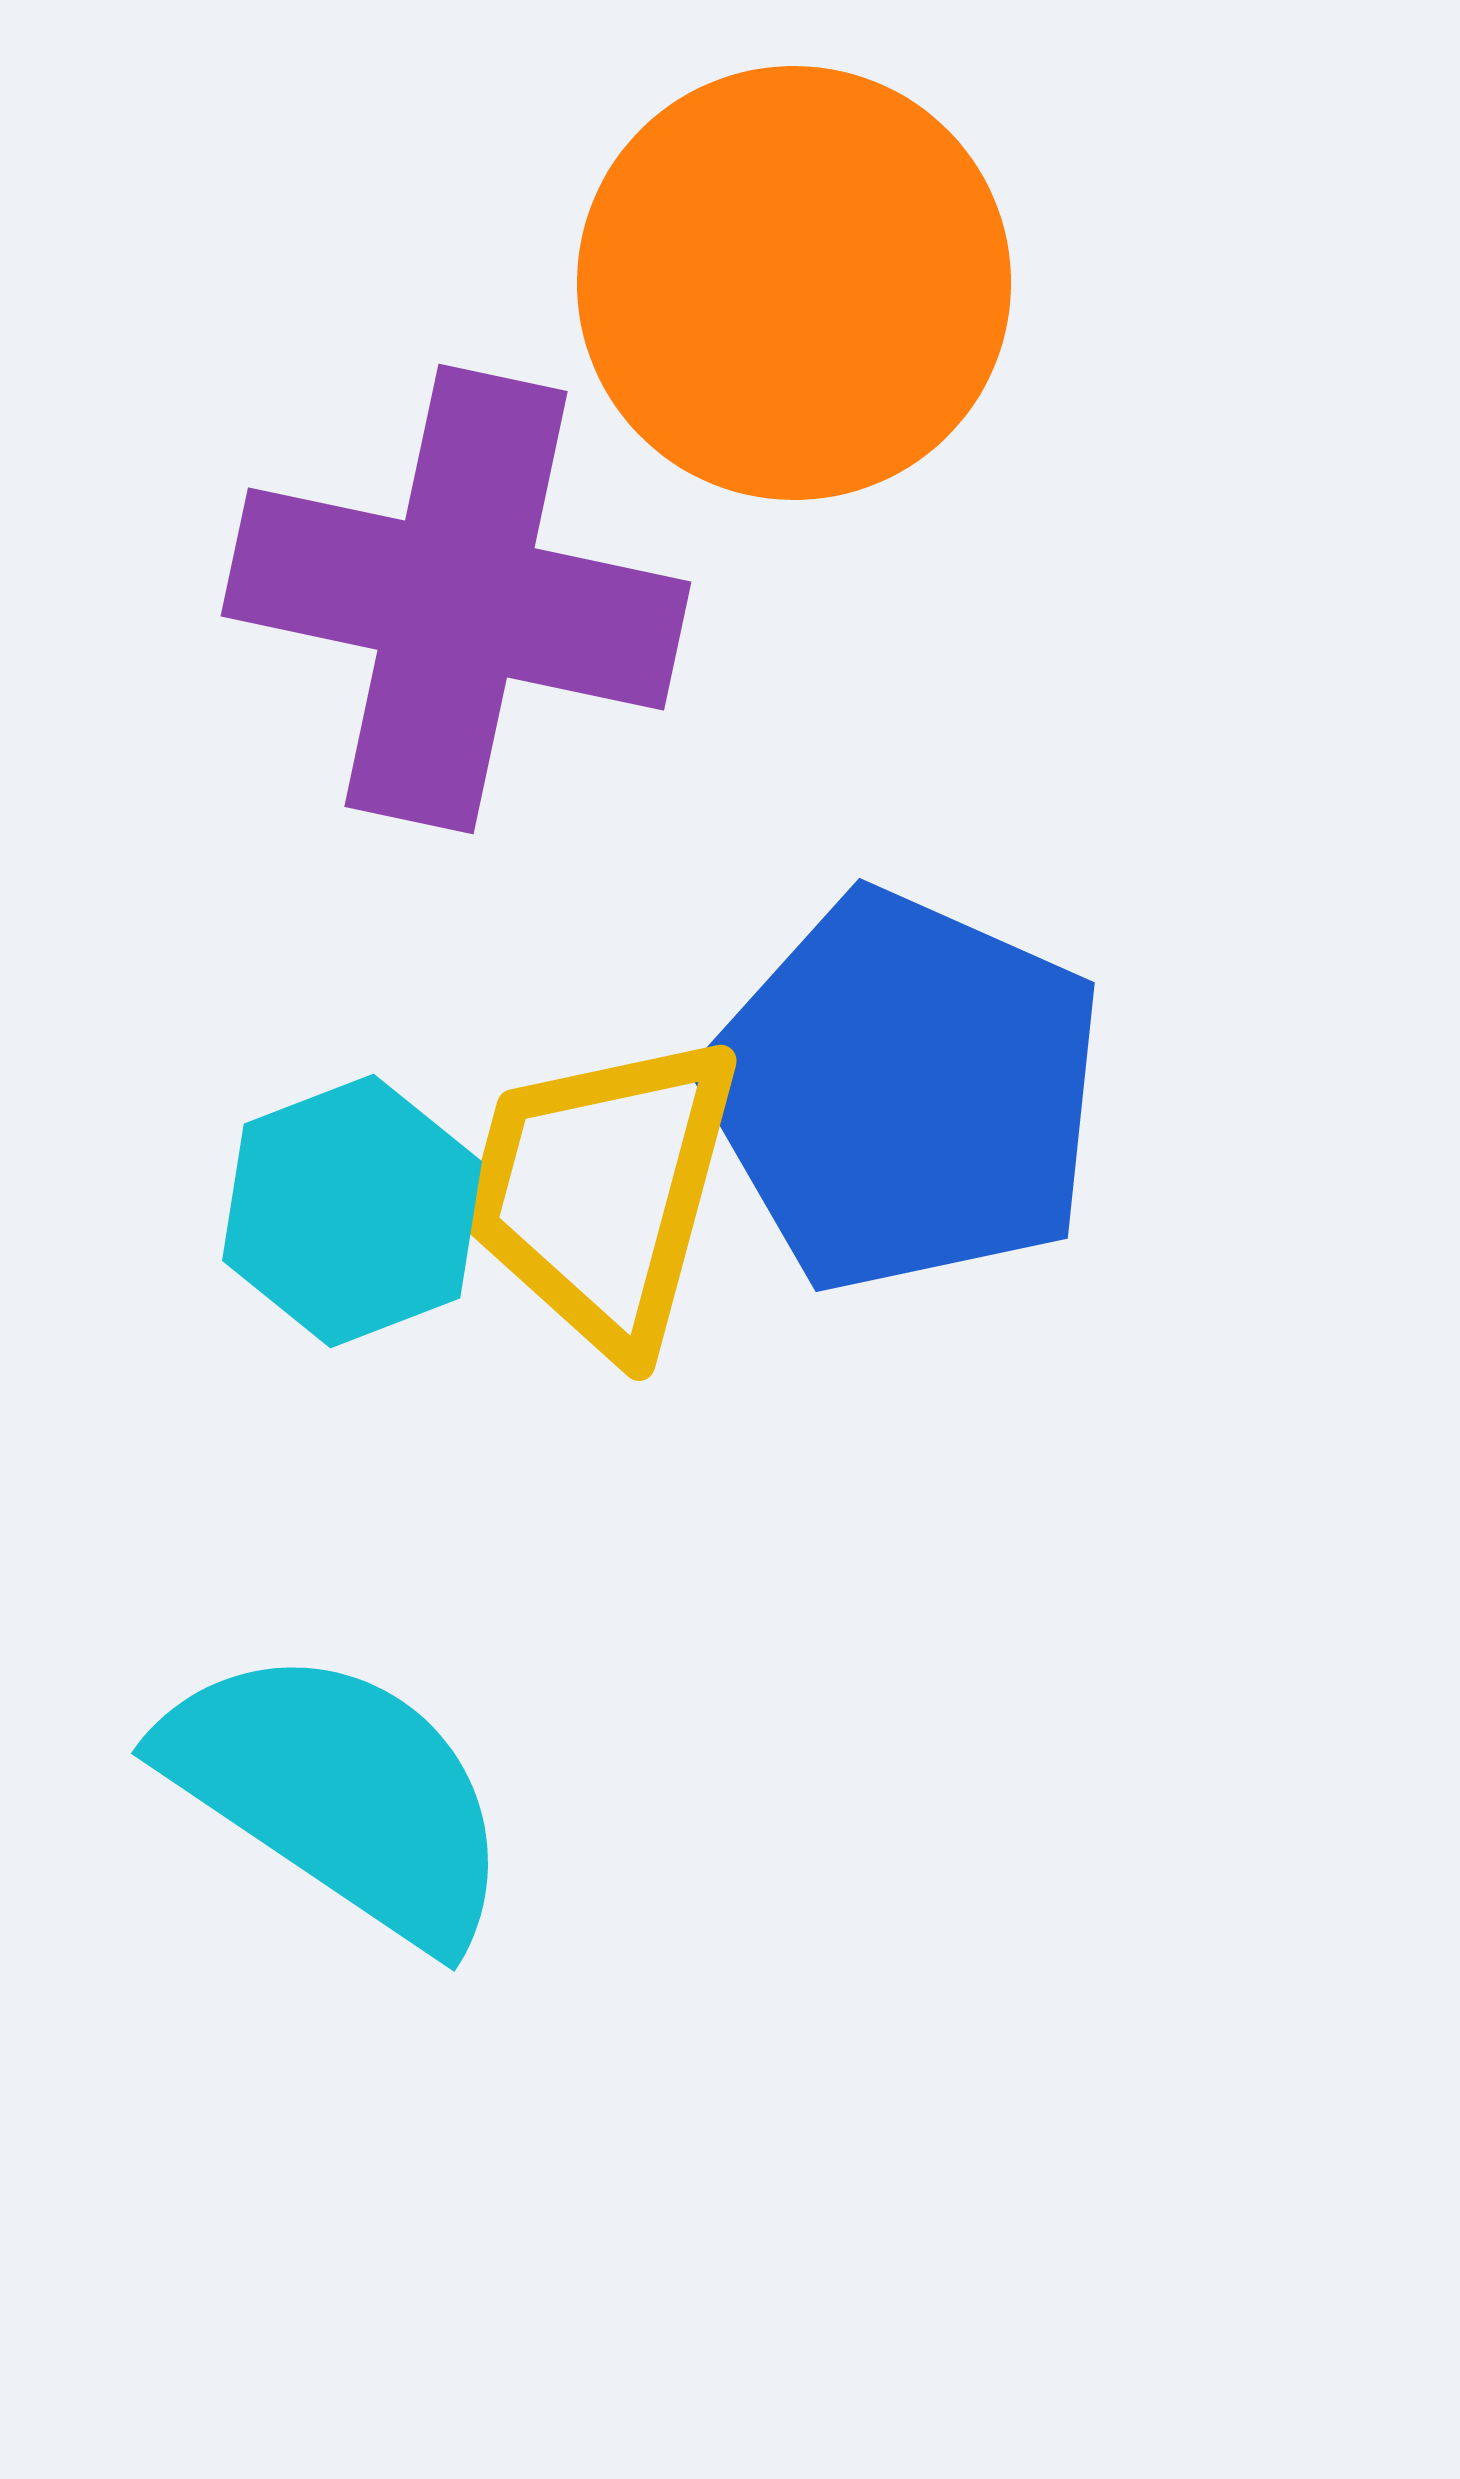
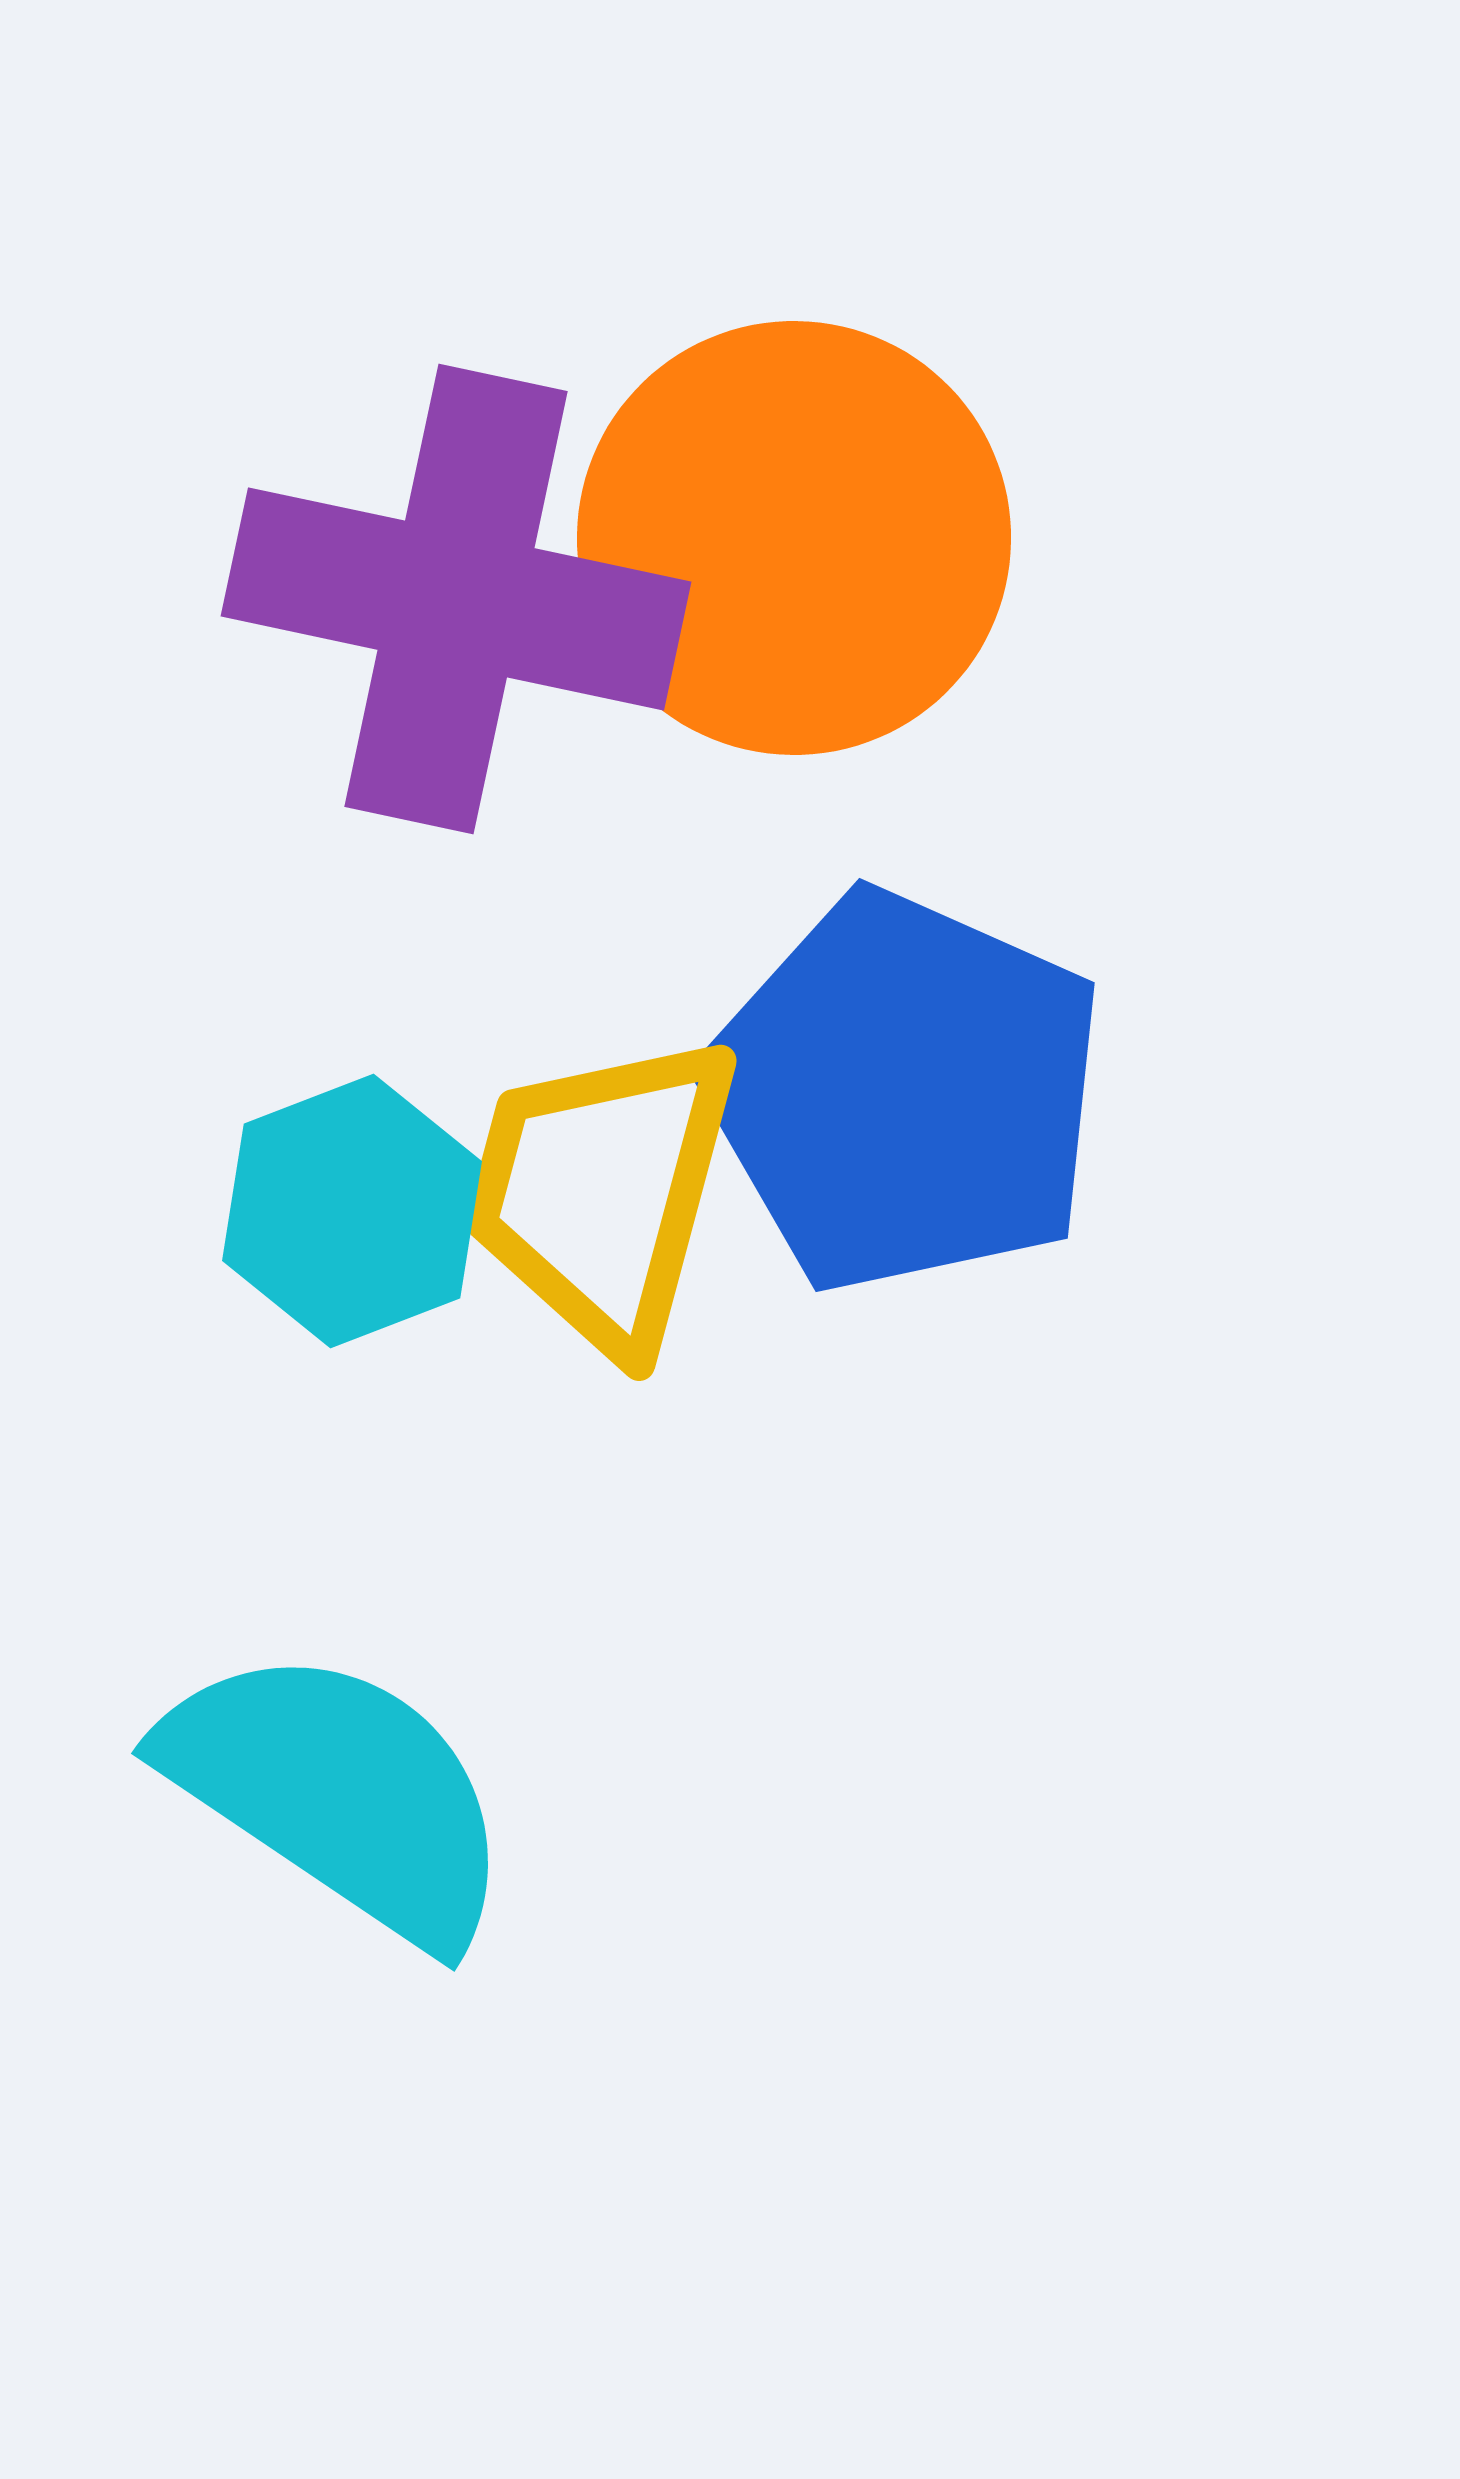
orange circle: moved 255 px down
